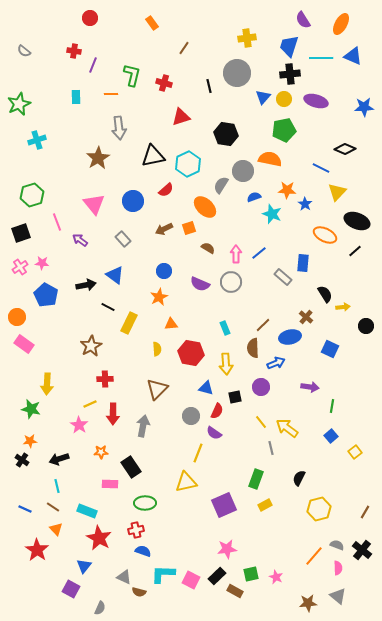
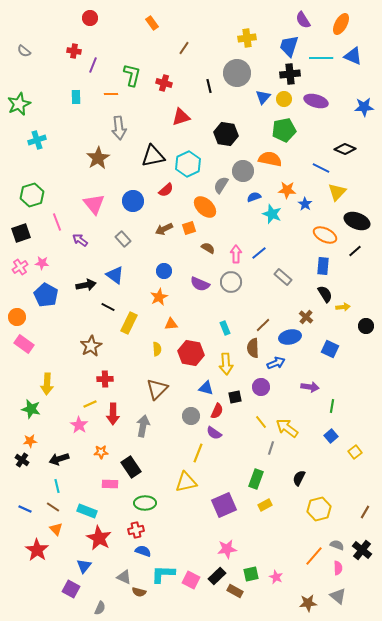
blue rectangle at (303, 263): moved 20 px right, 3 px down
gray line at (271, 448): rotated 32 degrees clockwise
